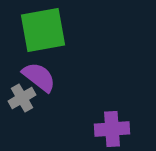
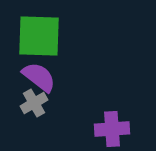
green square: moved 4 px left, 6 px down; rotated 12 degrees clockwise
gray cross: moved 12 px right, 5 px down
